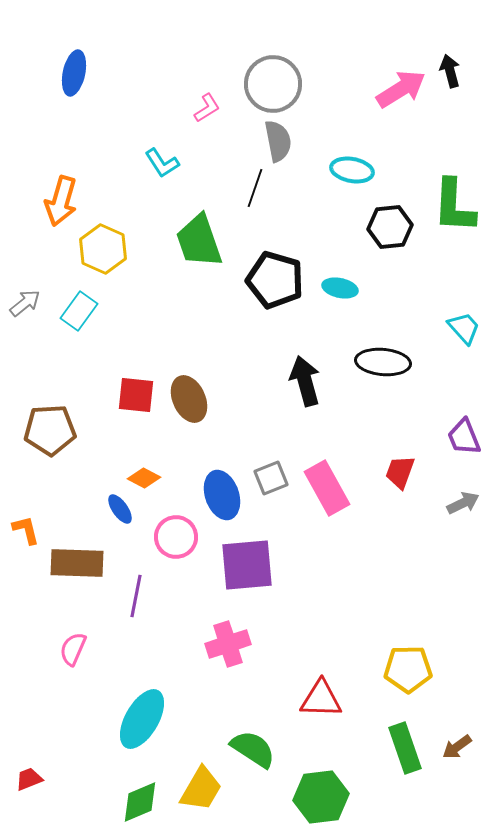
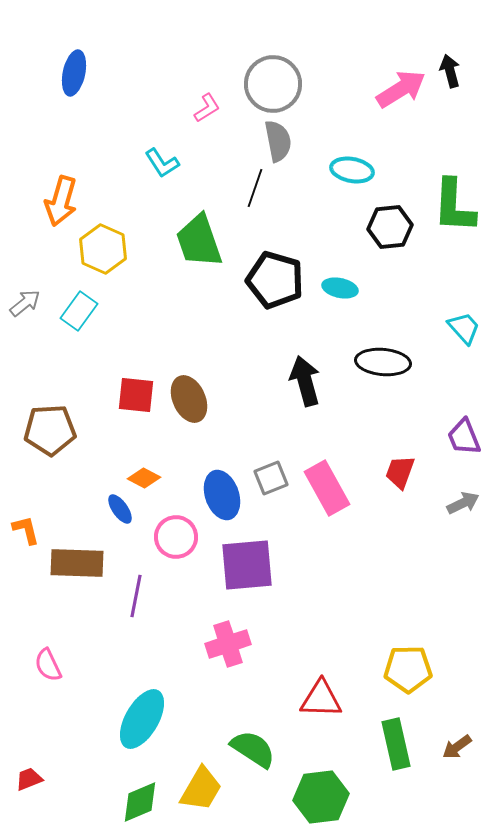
pink semicircle at (73, 649): moved 25 px left, 16 px down; rotated 48 degrees counterclockwise
green rectangle at (405, 748): moved 9 px left, 4 px up; rotated 6 degrees clockwise
